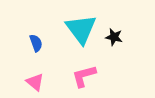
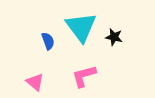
cyan triangle: moved 2 px up
blue semicircle: moved 12 px right, 2 px up
